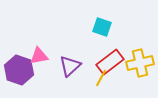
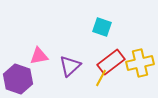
red rectangle: moved 1 px right
purple hexagon: moved 1 px left, 9 px down
